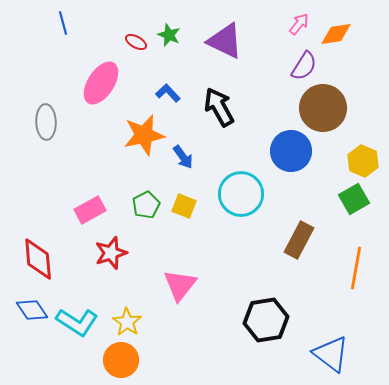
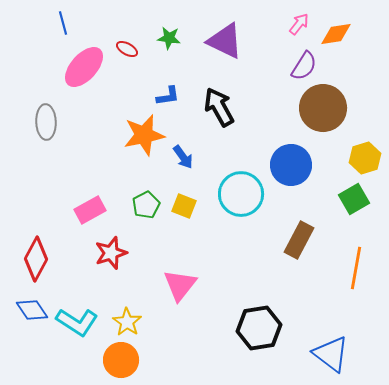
green star: moved 3 px down; rotated 15 degrees counterclockwise
red ellipse: moved 9 px left, 7 px down
pink ellipse: moved 17 px left, 16 px up; rotated 9 degrees clockwise
blue L-shape: moved 3 px down; rotated 125 degrees clockwise
blue circle: moved 14 px down
yellow hexagon: moved 2 px right, 3 px up; rotated 20 degrees clockwise
red diamond: moved 2 px left; rotated 33 degrees clockwise
black hexagon: moved 7 px left, 8 px down
